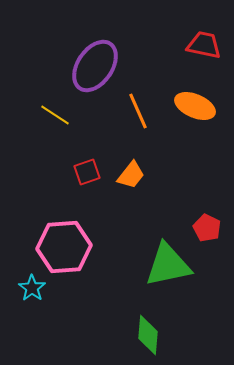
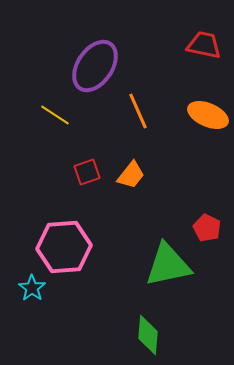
orange ellipse: moved 13 px right, 9 px down
